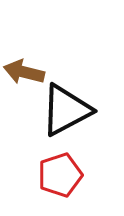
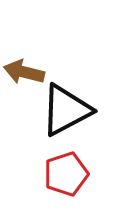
red pentagon: moved 6 px right, 1 px up
